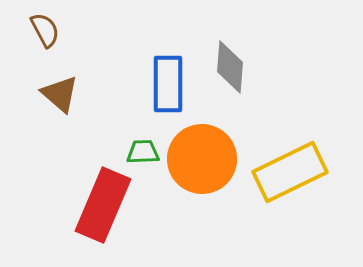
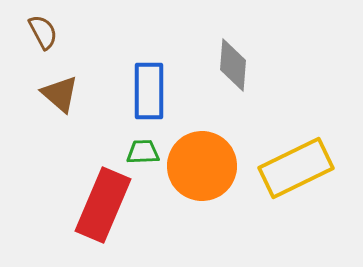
brown semicircle: moved 2 px left, 2 px down
gray diamond: moved 3 px right, 2 px up
blue rectangle: moved 19 px left, 7 px down
orange circle: moved 7 px down
yellow rectangle: moved 6 px right, 4 px up
